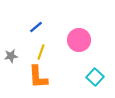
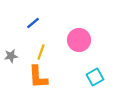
blue line: moved 3 px left, 4 px up
cyan square: rotated 18 degrees clockwise
